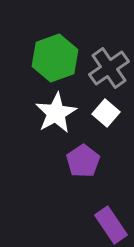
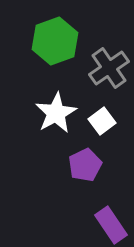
green hexagon: moved 17 px up
white square: moved 4 px left, 8 px down; rotated 12 degrees clockwise
purple pentagon: moved 2 px right, 4 px down; rotated 8 degrees clockwise
